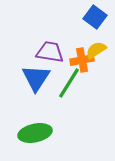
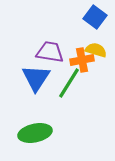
yellow semicircle: rotated 50 degrees clockwise
